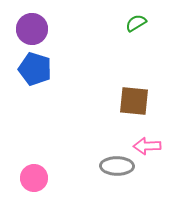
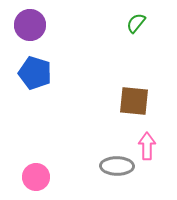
green semicircle: rotated 20 degrees counterclockwise
purple circle: moved 2 px left, 4 px up
blue pentagon: moved 4 px down
pink arrow: rotated 92 degrees clockwise
pink circle: moved 2 px right, 1 px up
